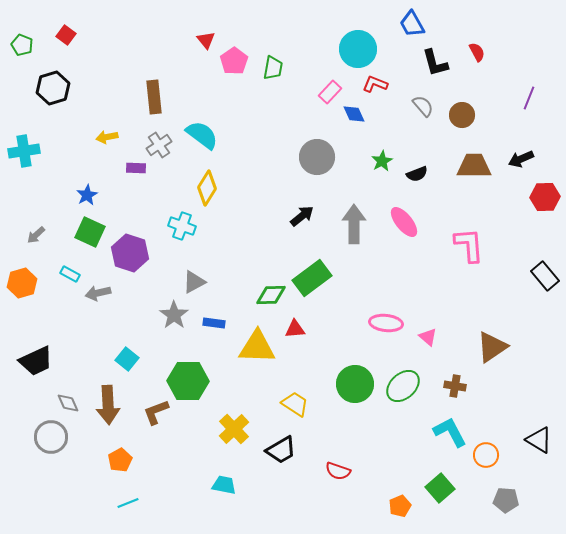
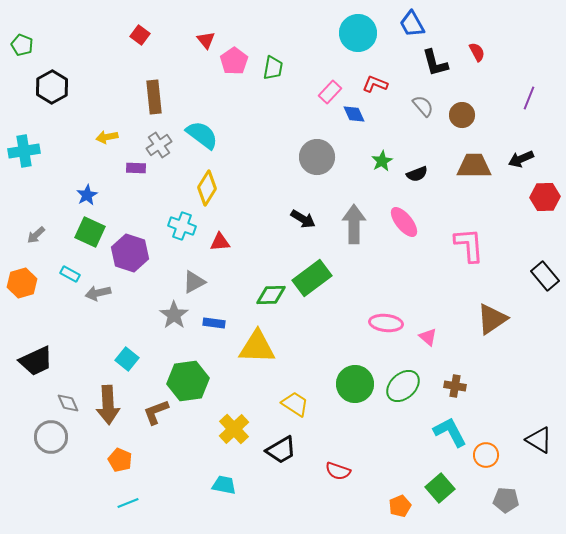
red square at (66, 35): moved 74 px right
cyan circle at (358, 49): moved 16 px up
black hexagon at (53, 88): moved 1 px left, 1 px up; rotated 12 degrees counterclockwise
black arrow at (302, 216): moved 1 px right, 3 px down; rotated 70 degrees clockwise
red triangle at (295, 329): moved 75 px left, 87 px up
brown triangle at (492, 347): moved 28 px up
green hexagon at (188, 381): rotated 9 degrees counterclockwise
orange pentagon at (120, 460): rotated 20 degrees counterclockwise
